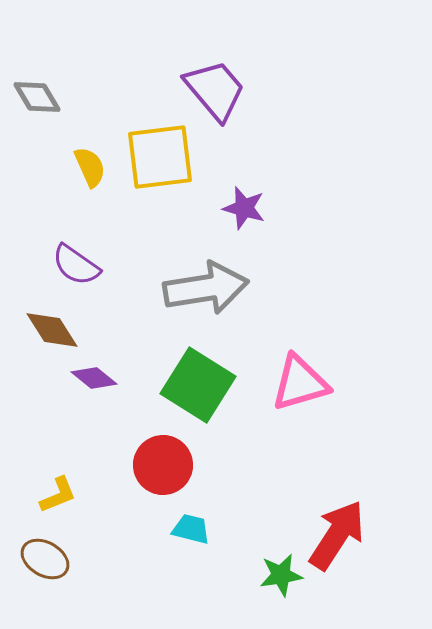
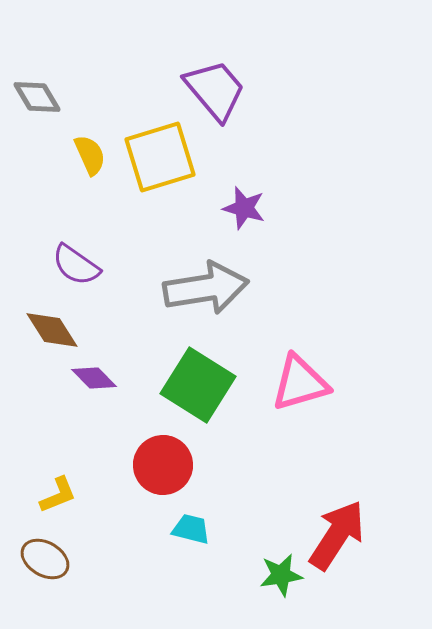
yellow square: rotated 10 degrees counterclockwise
yellow semicircle: moved 12 px up
purple diamond: rotated 6 degrees clockwise
